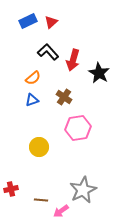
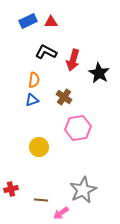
red triangle: rotated 40 degrees clockwise
black L-shape: moved 2 px left; rotated 20 degrees counterclockwise
orange semicircle: moved 1 px right, 2 px down; rotated 42 degrees counterclockwise
pink arrow: moved 2 px down
